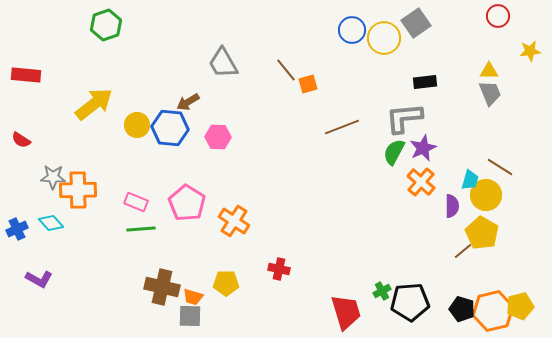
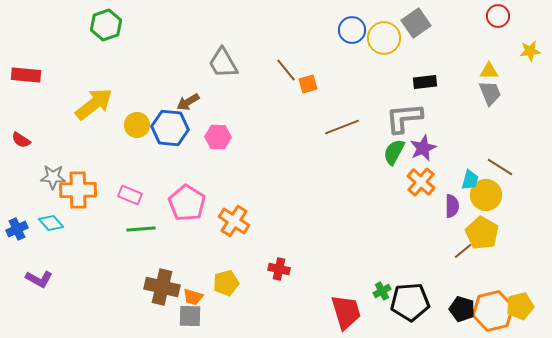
pink rectangle at (136, 202): moved 6 px left, 7 px up
yellow pentagon at (226, 283): rotated 15 degrees counterclockwise
